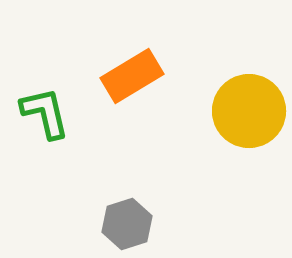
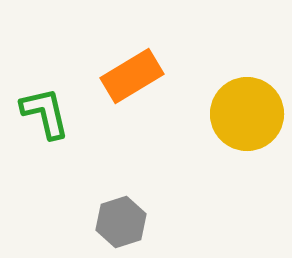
yellow circle: moved 2 px left, 3 px down
gray hexagon: moved 6 px left, 2 px up
